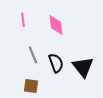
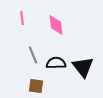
pink line: moved 1 px left, 2 px up
black semicircle: rotated 72 degrees counterclockwise
brown square: moved 5 px right
